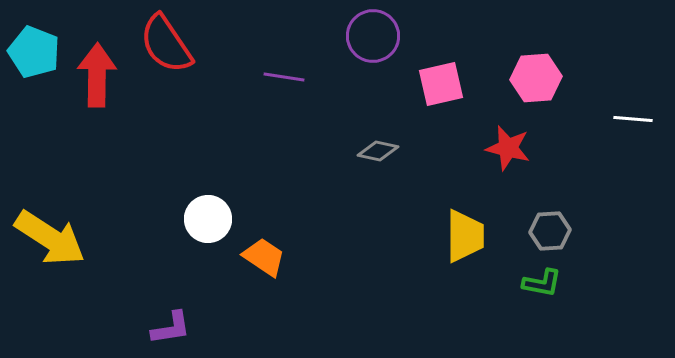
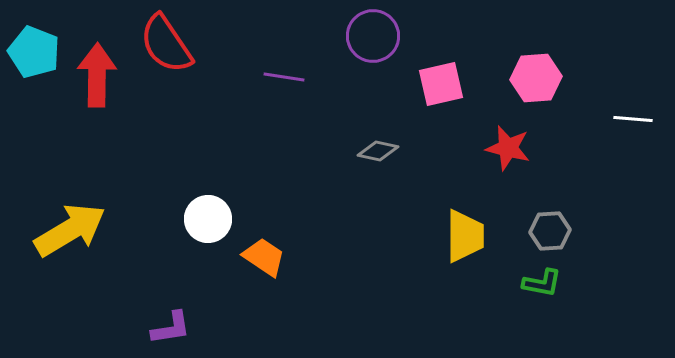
yellow arrow: moved 20 px right, 8 px up; rotated 64 degrees counterclockwise
